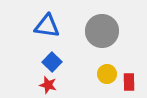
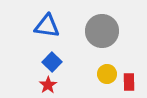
red star: rotated 24 degrees clockwise
